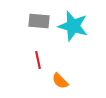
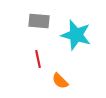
cyan star: moved 3 px right, 9 px down
red line: moved 1 px up
